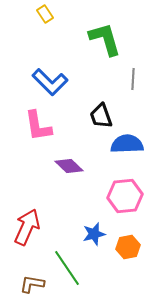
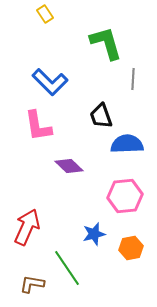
green L-shape: moved 1 px right, 4 px down
orange hexagon: moved 3 px right, 1 px down
